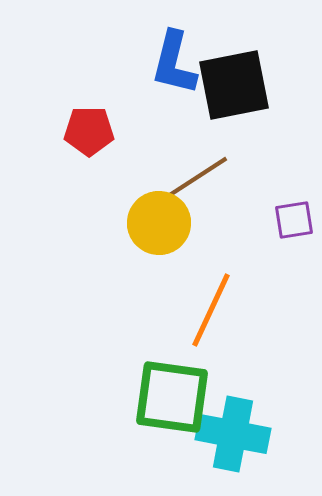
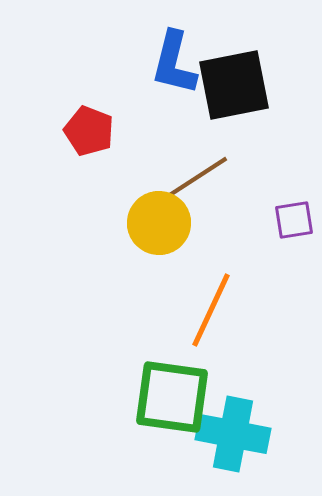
red pentagon: rotated 21 degrees clockwise
